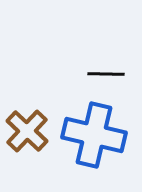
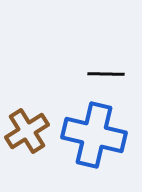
brown cross: rotated 15 degrees clockwise
